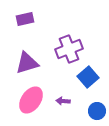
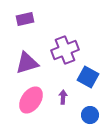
purple cross: moved 4 px left, 1 px down
blue square: rotated 20 degrees counterclockwise
purple arrow: moved 4 px up; rotated 88 degrees clockwise
blue circle: moved 7 px left, 4 px down
